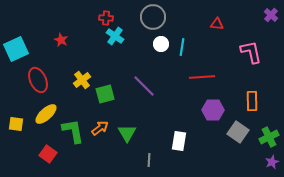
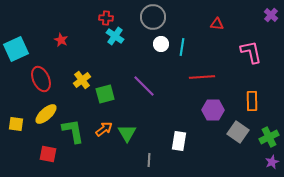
red ellipse: moved 3 px right, 1 px up
orange arrow: moved 4 px right, 1 px down
red square: rotated 24 degrees counterclockwise
